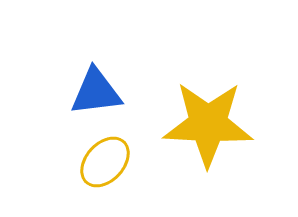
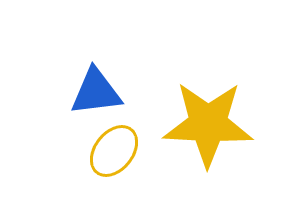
yellow ellipse: moved 9 px right, 11 px up; rotated 4 degrees counterclockwise
